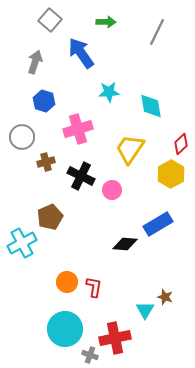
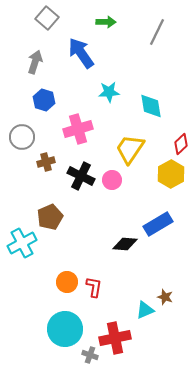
gray square: moved 3 px left, 2 px up
blue hexagon: moved 1 px up
pink circle: moved 10 px up
cyan triangle: rotated 36 degrees clockwise
